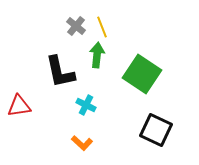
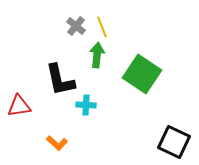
black L-shape: moved 8 px down
cyan cross: rotated 24 degrees counterclockwise
black square: moved 18 px right, 12 px down
orange L-shape: moved 25 px left
